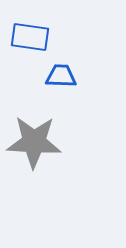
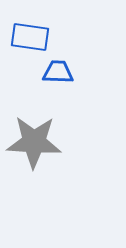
blue trapezoid: moved 3 px left, 4 px up
